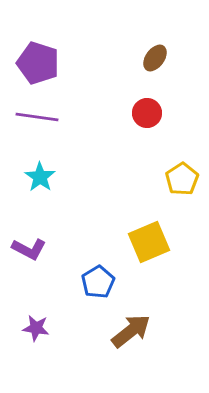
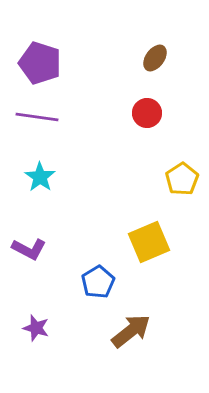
purple pentagon: moved 2 px right
purple star: rotated 8 degrees clockwise
